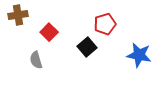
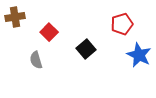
brown cross: moved 3 px left, 2 px down
red pentagon: moved 17 px right
black square: moved 1 px left, 2 px down
blue star: rotated 15 degrees clockwise
